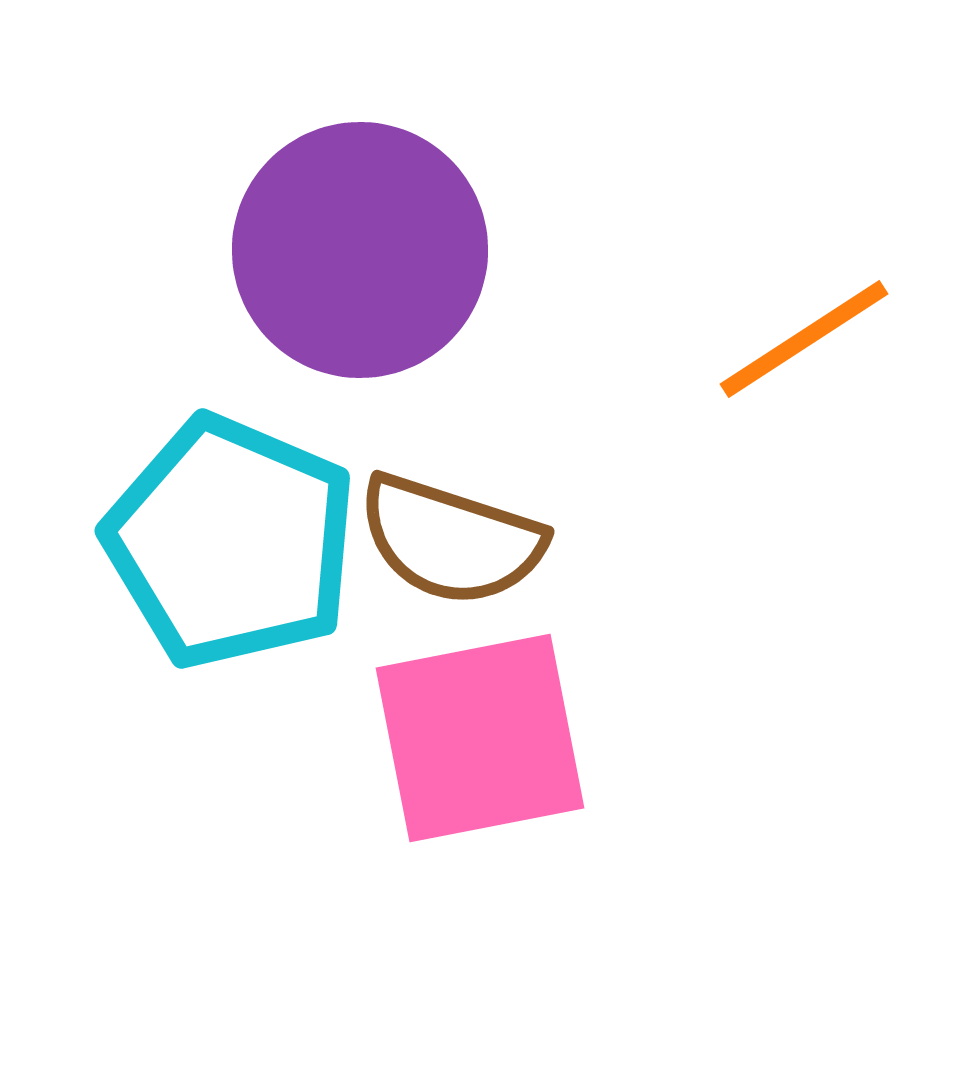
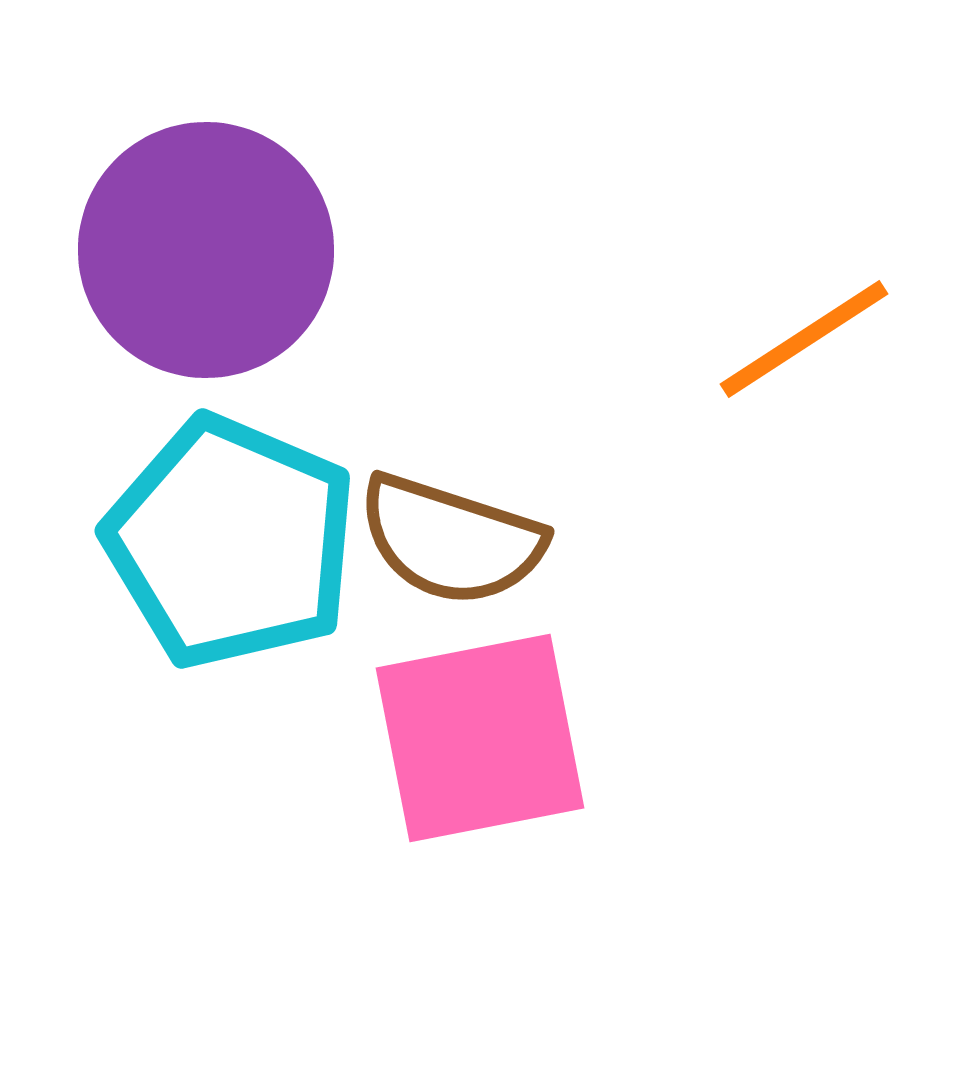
purple circle: moved 154 px left
